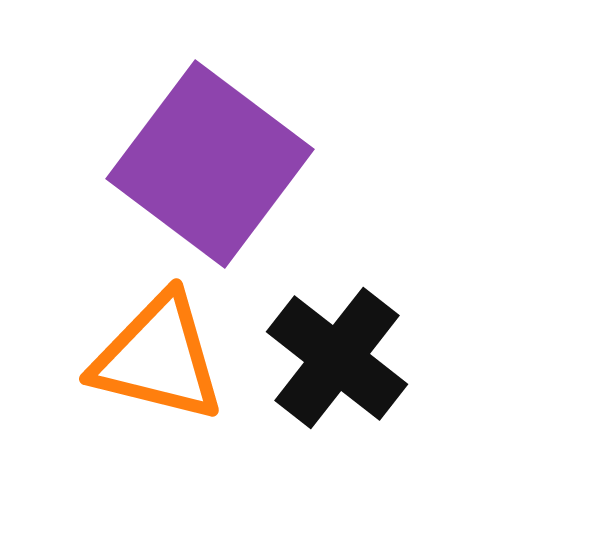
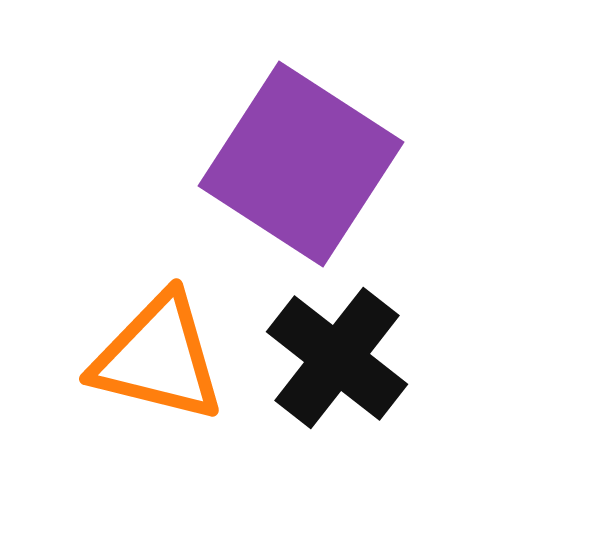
purple square: moved 91 px right; rotated 4 degrees counterclockwise
